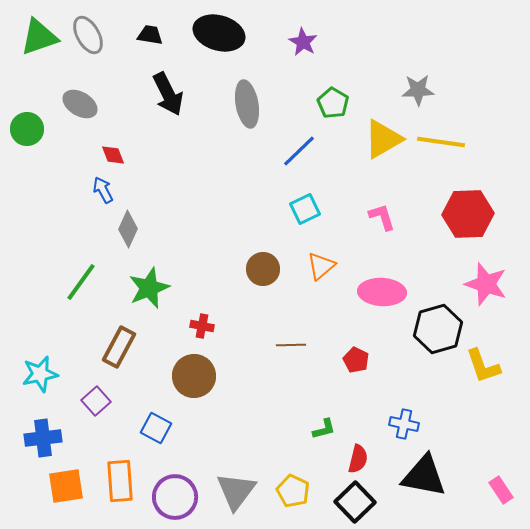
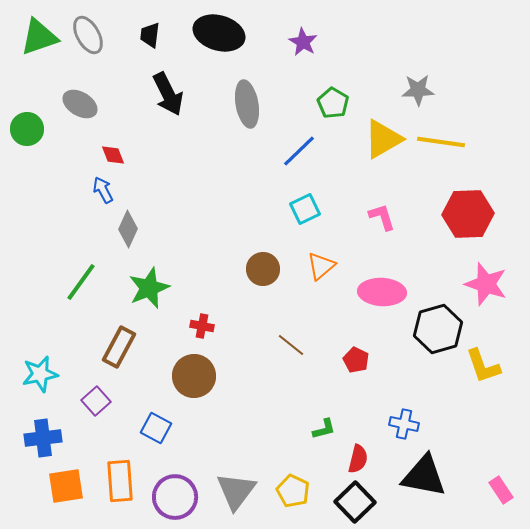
black trapezoid at (150, 35): rotated 92 degrees counterclockwise
brown line at (291, 345): rotated 40 degrees clockwise
